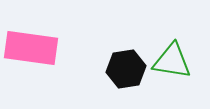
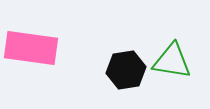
black hexagon: moved 1 px down
